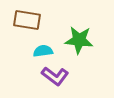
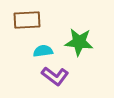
brown rectangle: rotated 12 degrees counterclockwise
green star: moved 2 px down
